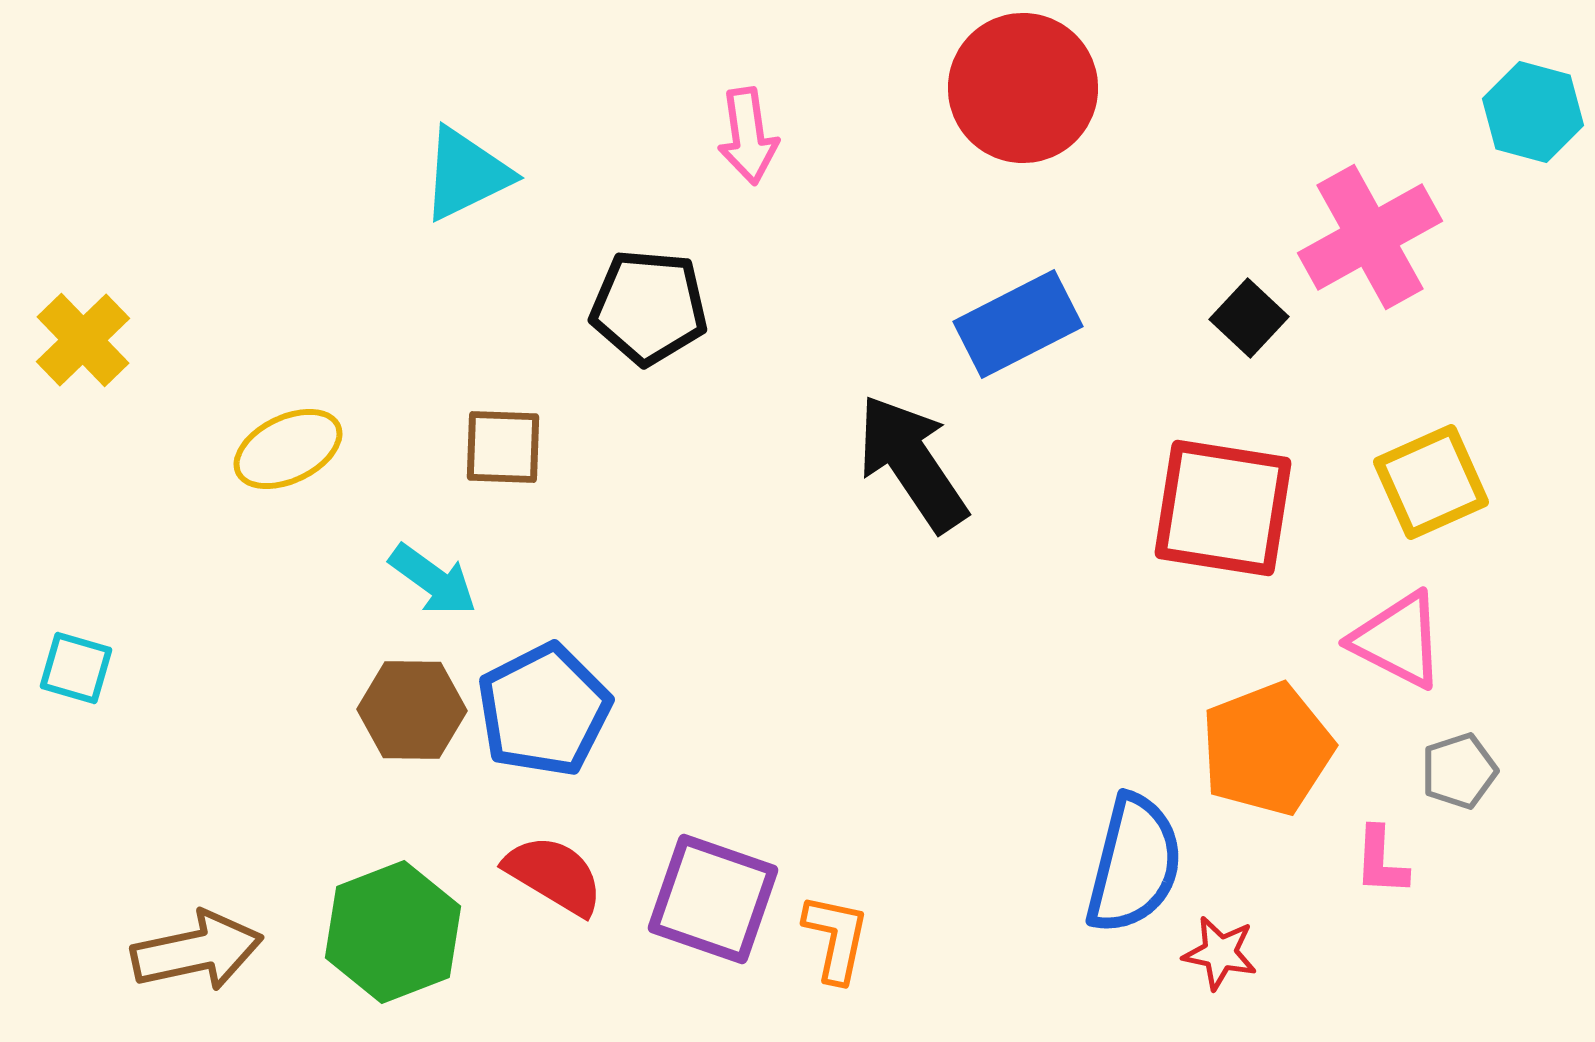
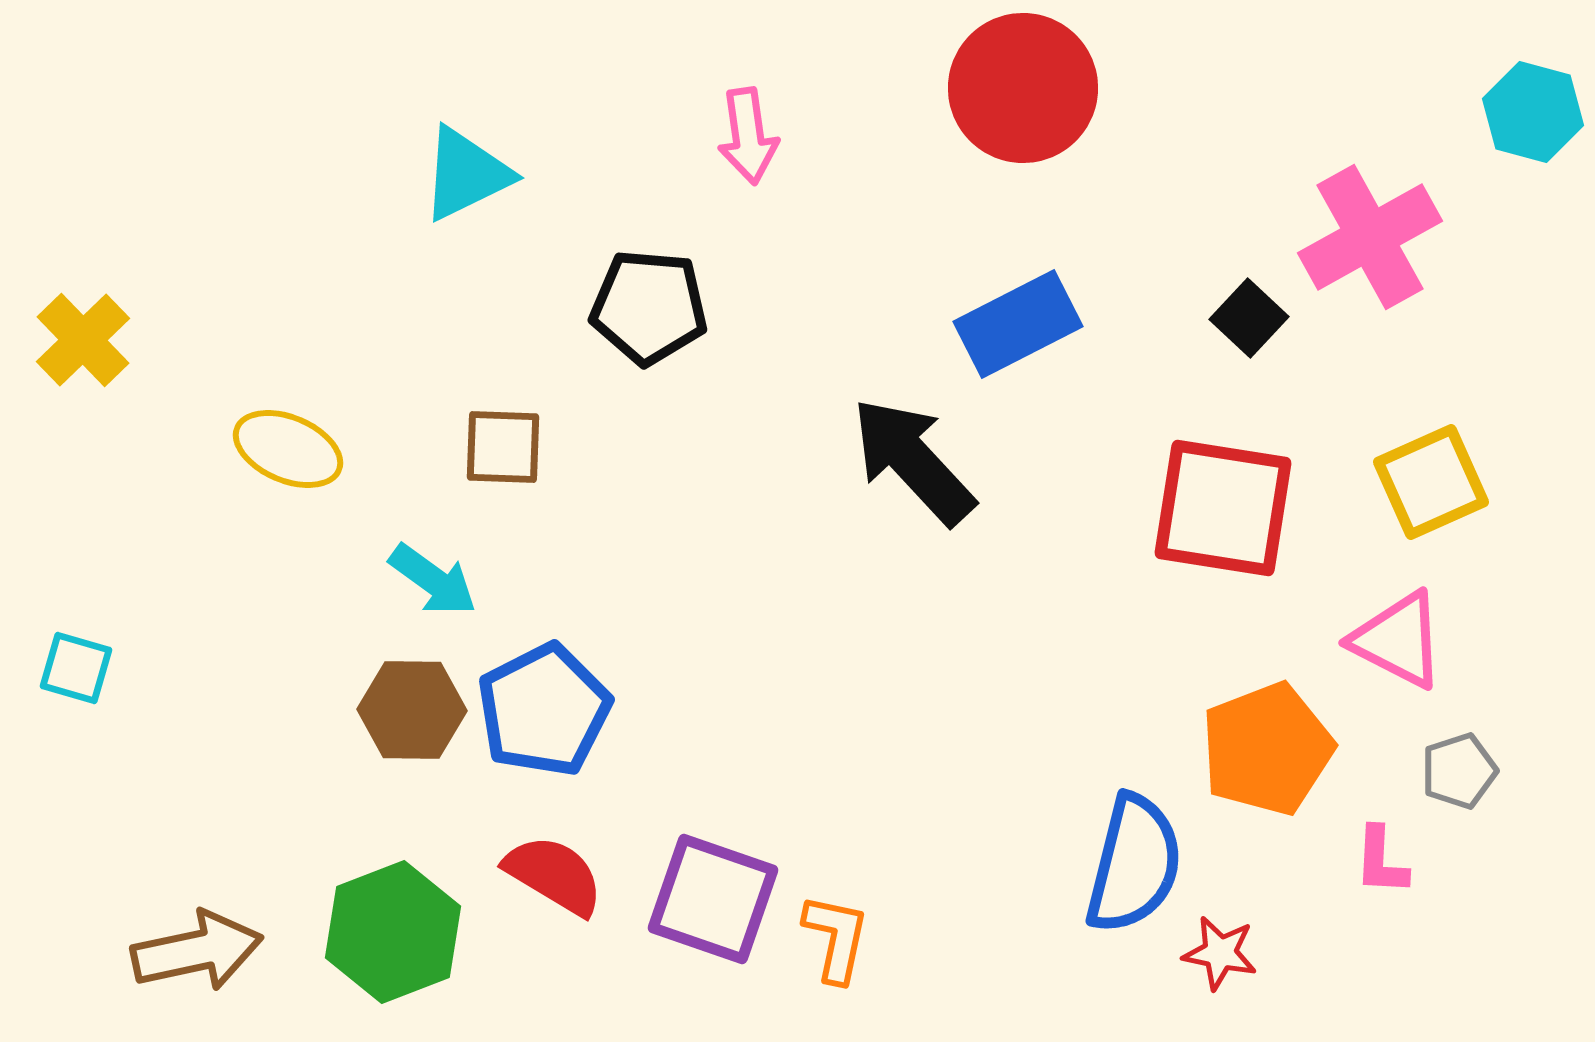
yellow ellipse: rotated 49 degrees clockwise
black arrow: moved 1 px right, 2 px up; rotated 9 degrees counterclockwise
